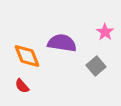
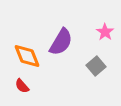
purple semicircle: moved 1 px left, 1 px up; rotated 112 degrees clockwise
